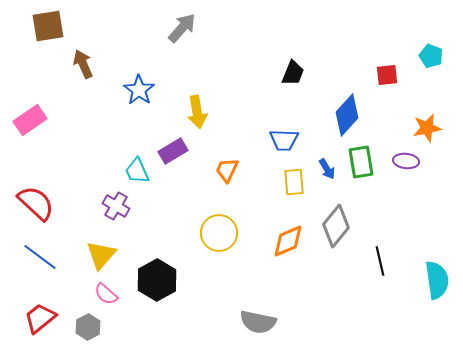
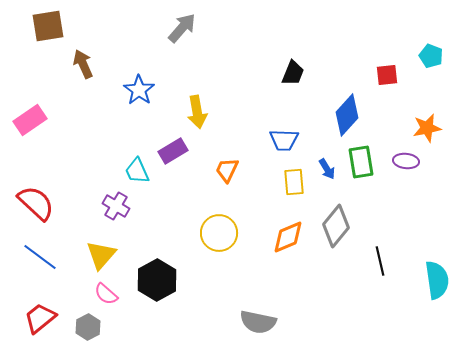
orange diamond: moved 4 px up
